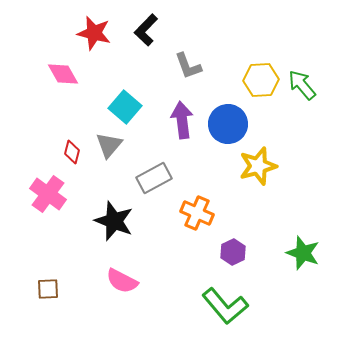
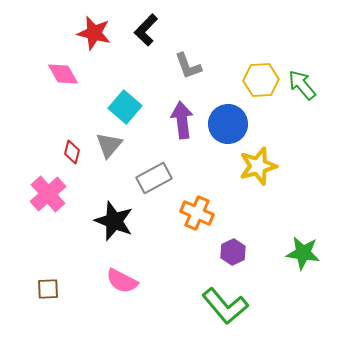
pink cross: rotated 12 degrees clockwise
green star: rotated 12 degrees counterclockwise
